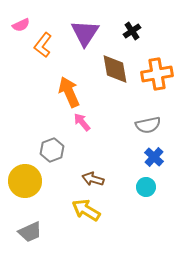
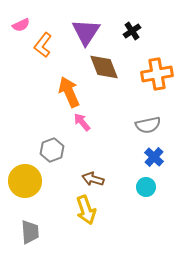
purple triangle: moved 1 px right, 1 px up
brown diamond: moved 11 px left, 2 px up; rotated 12 degrees counterclockwise
yellow arrow: rotated 140 degrees counterclockwise
gray trapezoid: rotated 70 degrees counterclockwise
